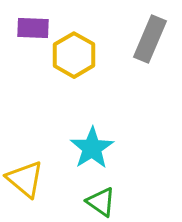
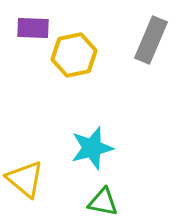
gray rectangle: moved 1 px right, 1 px down
yellow hexagon: rotated 18 degrees clockwise
cyan star: rotated 18 degrees clockwise
green triangle: moved 2 px right; rotated 24 degrees counterclockwise
